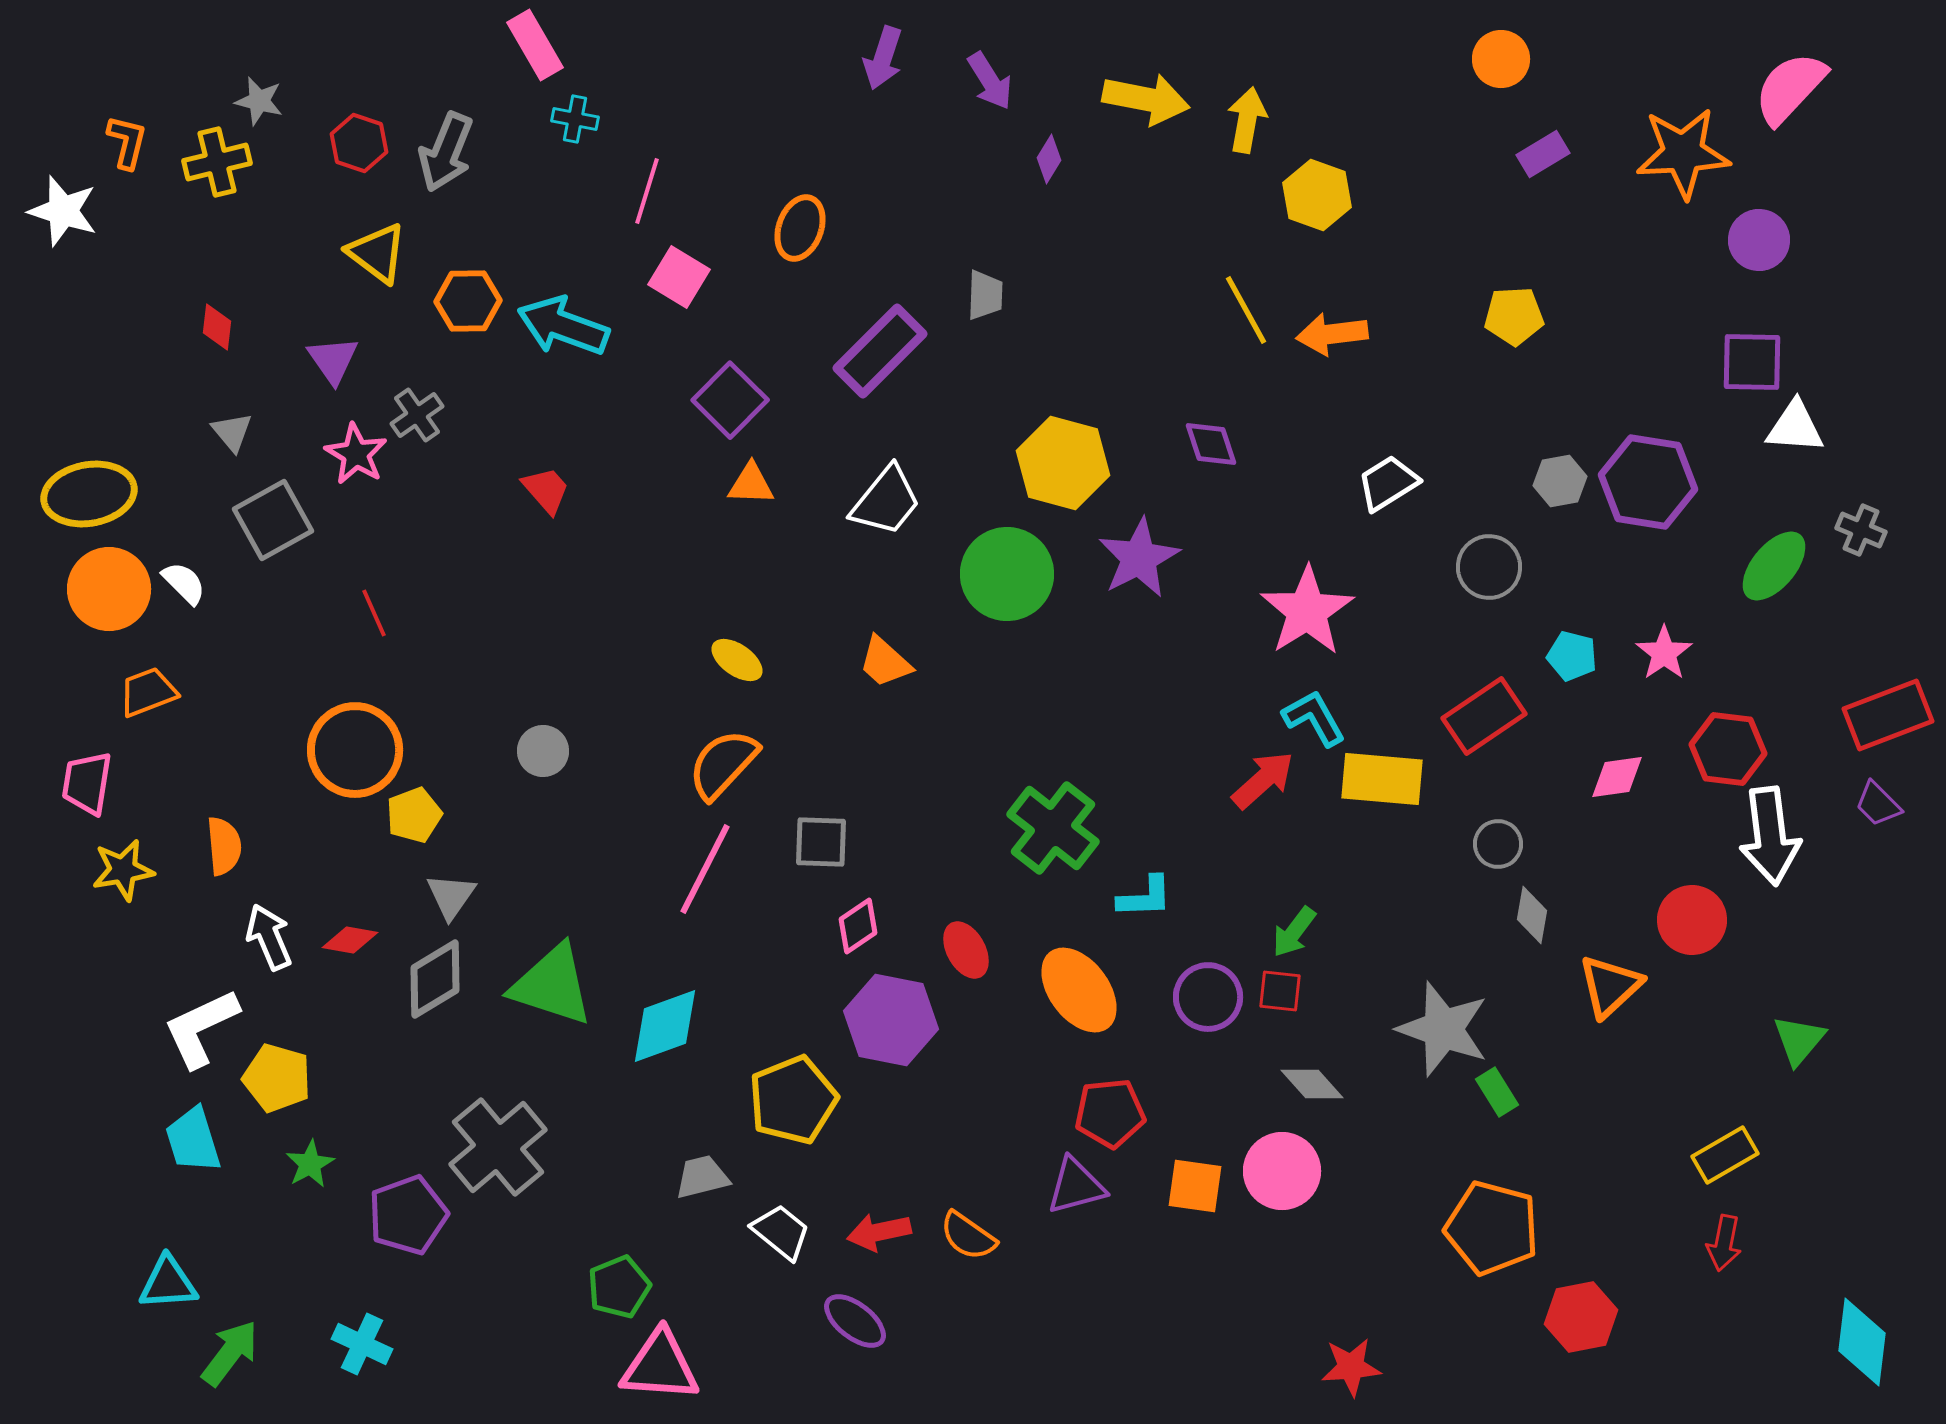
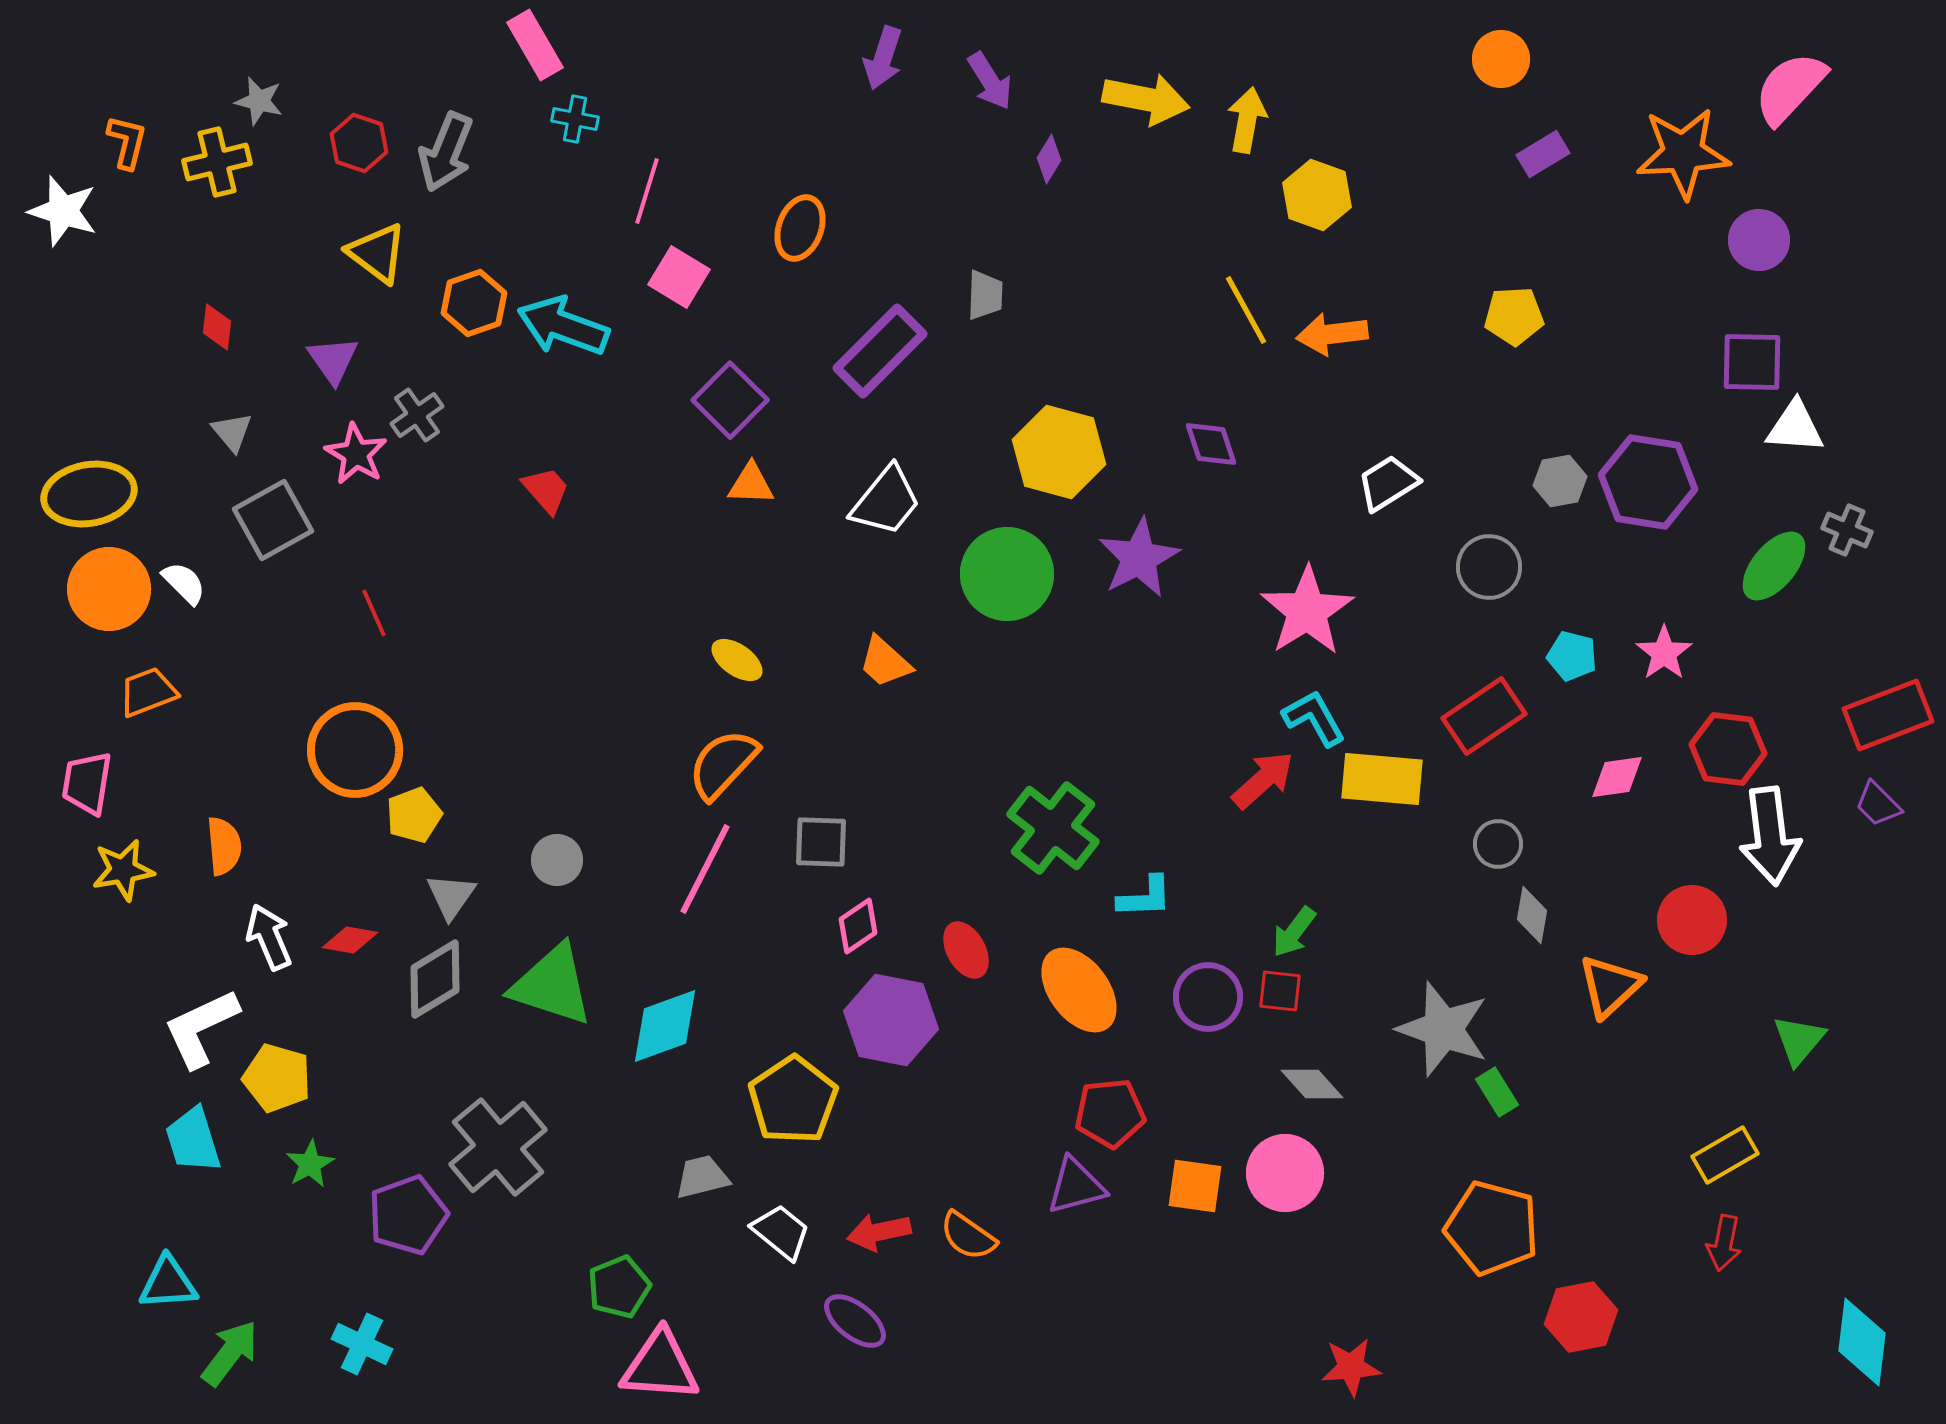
orange hexagon at (468, 301): moved 6 px right, 2 px down; rotated 18 degrees counterclockwise
yellow hexagon at (1063, 463): moved 4 px left, 11 px up
gray cross at (1861, 530): moved 14 px left
gray circle at (543, 751): moved 14 px right, 109 px down
yellow pentagon at (793, 1100): rotated 12 degrees counterclockwise
pink circle at (1282, 1171): moved 3 px right, 2 px down
